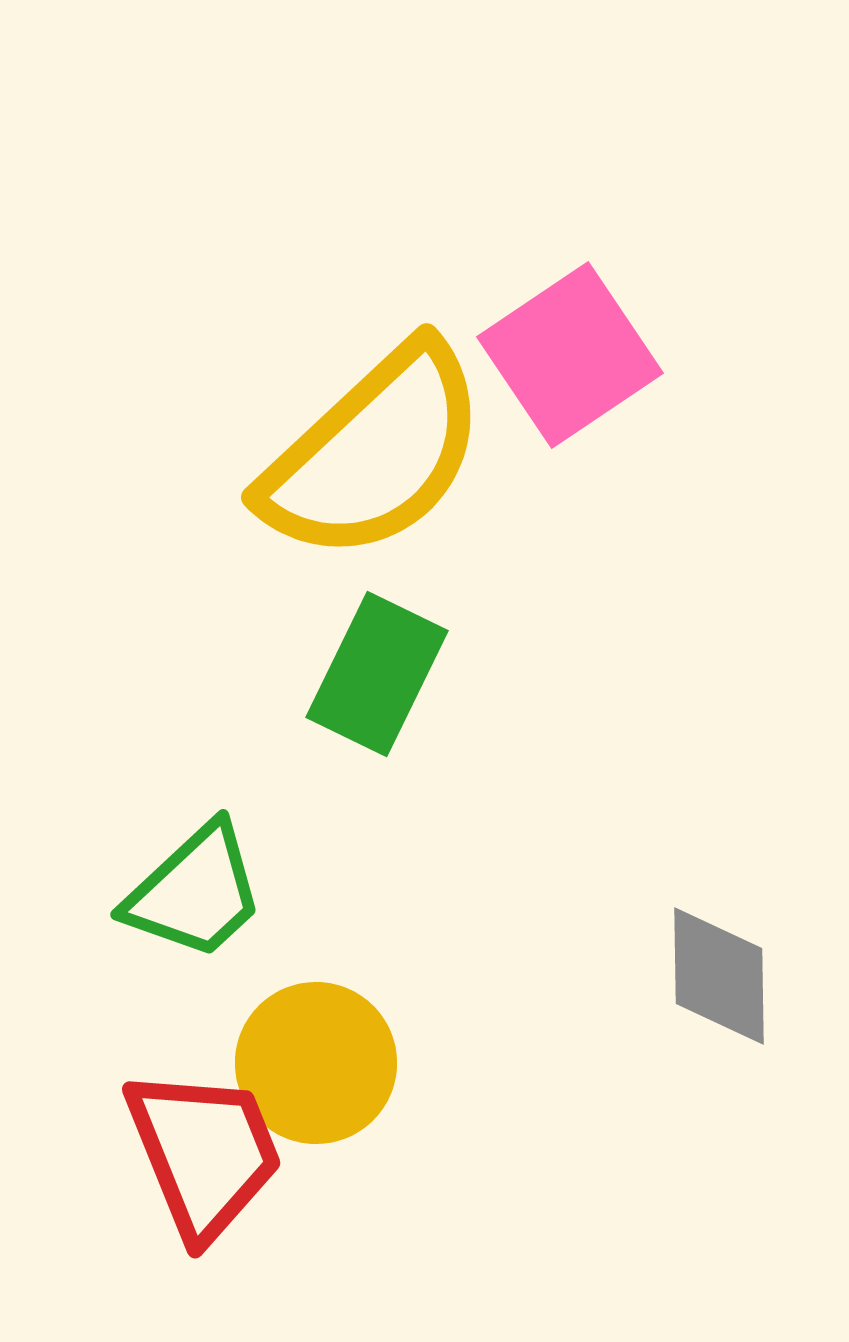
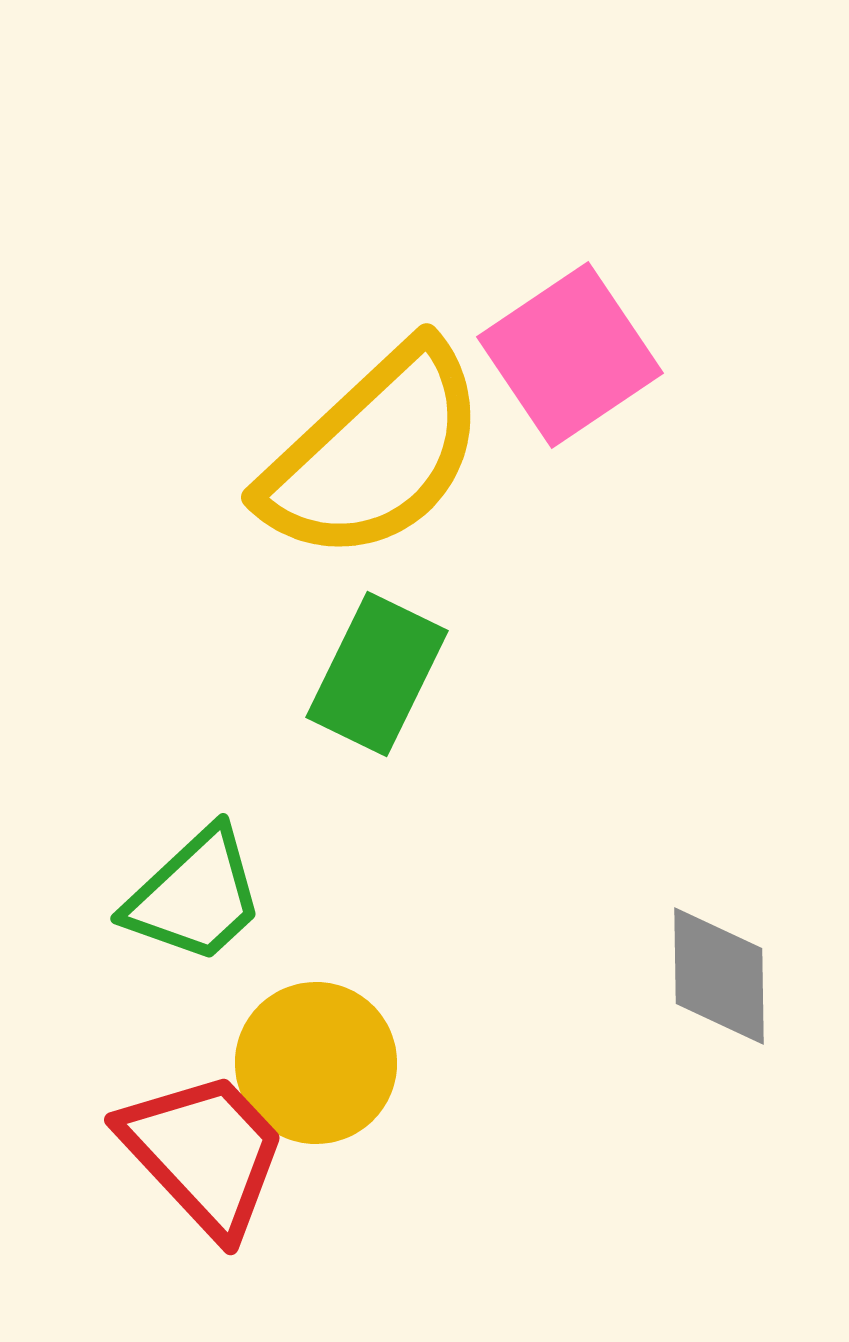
green trapezoid: moved 4 px down
red trapezoid: rotated 21 degrees counterclockwise
